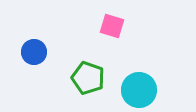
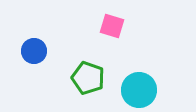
blue circle: moved 1 px up
